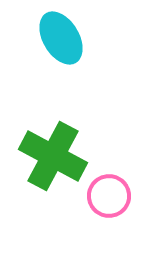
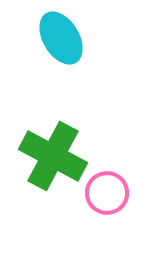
pink circle: moved 2 px left, 3 px up
